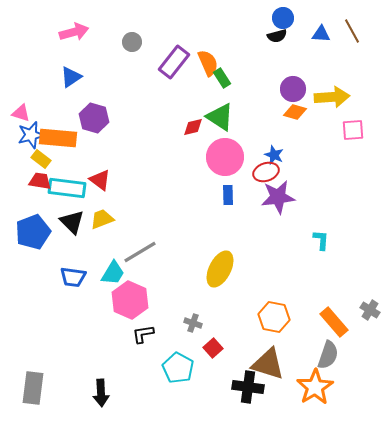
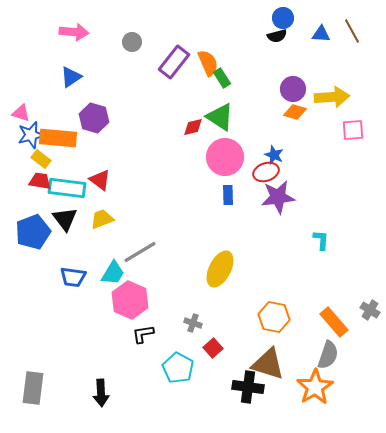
pink arrow at (74, 32): rotated 20 degrees clockwise
black triangle at (72, 222): moved 7 px left, 3 px up; rotated 8 degrees clockwise
